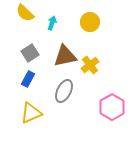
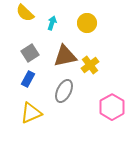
yellow circle: moved 3 px left, 1 px down
